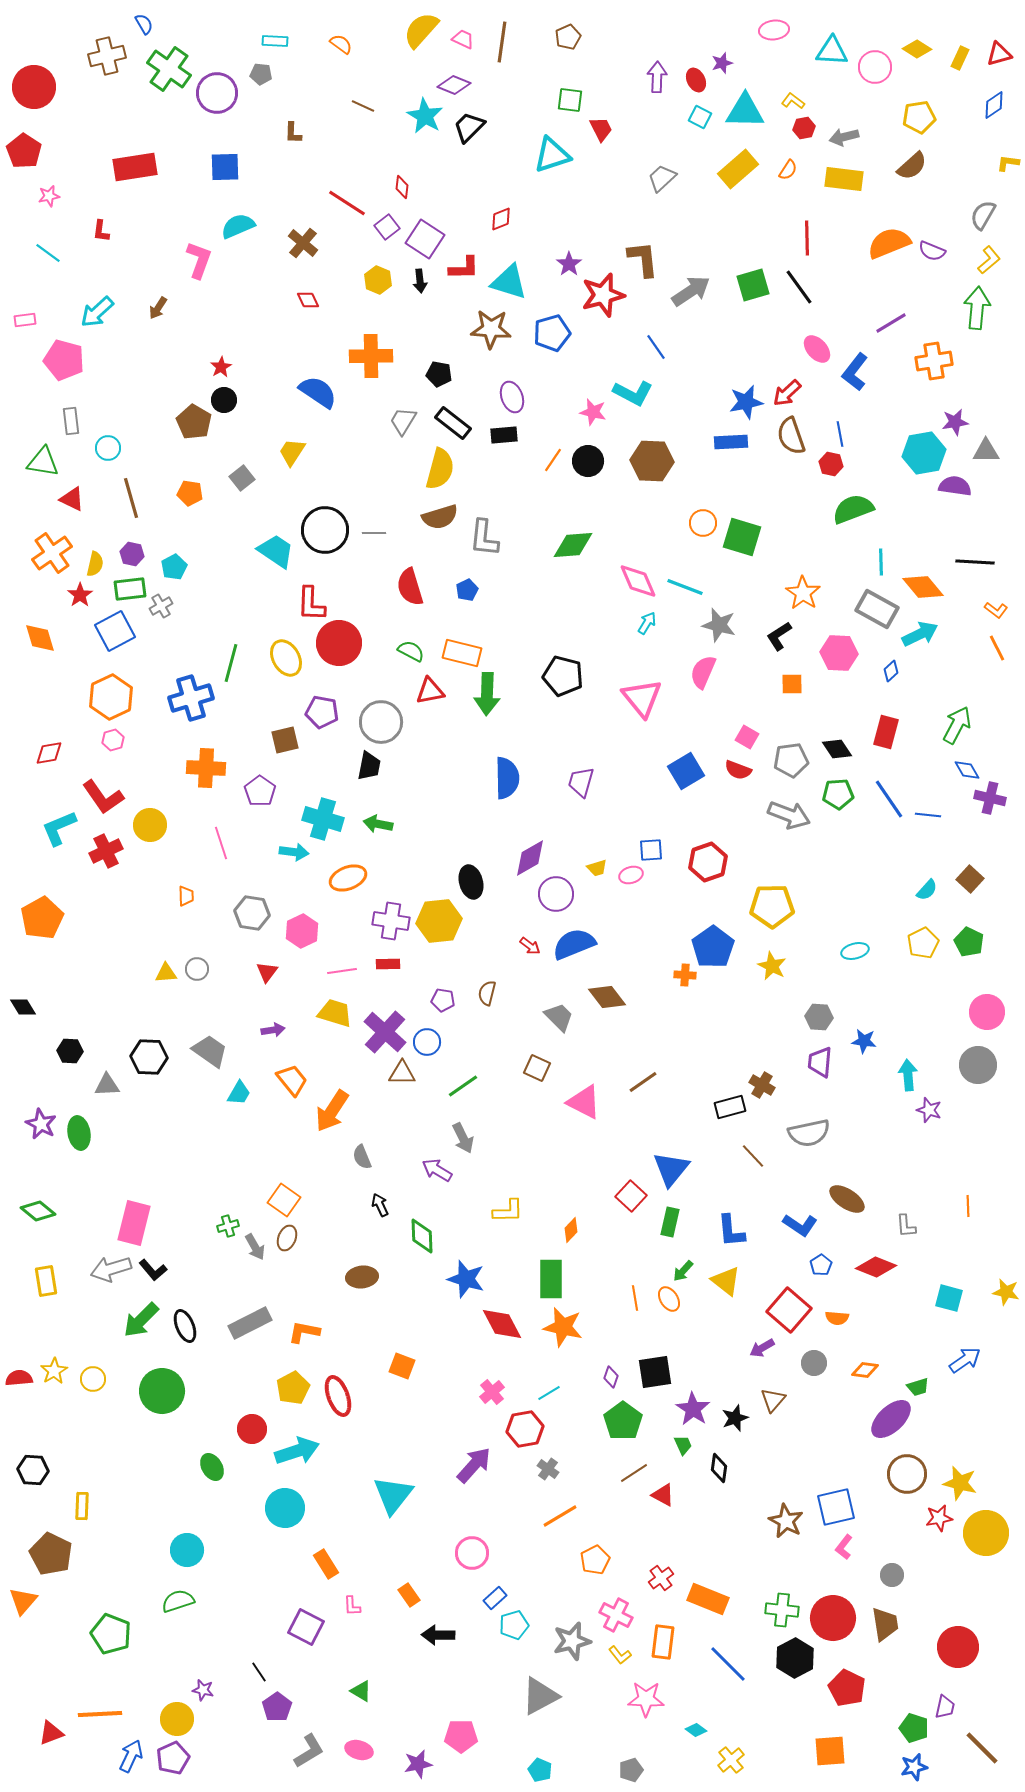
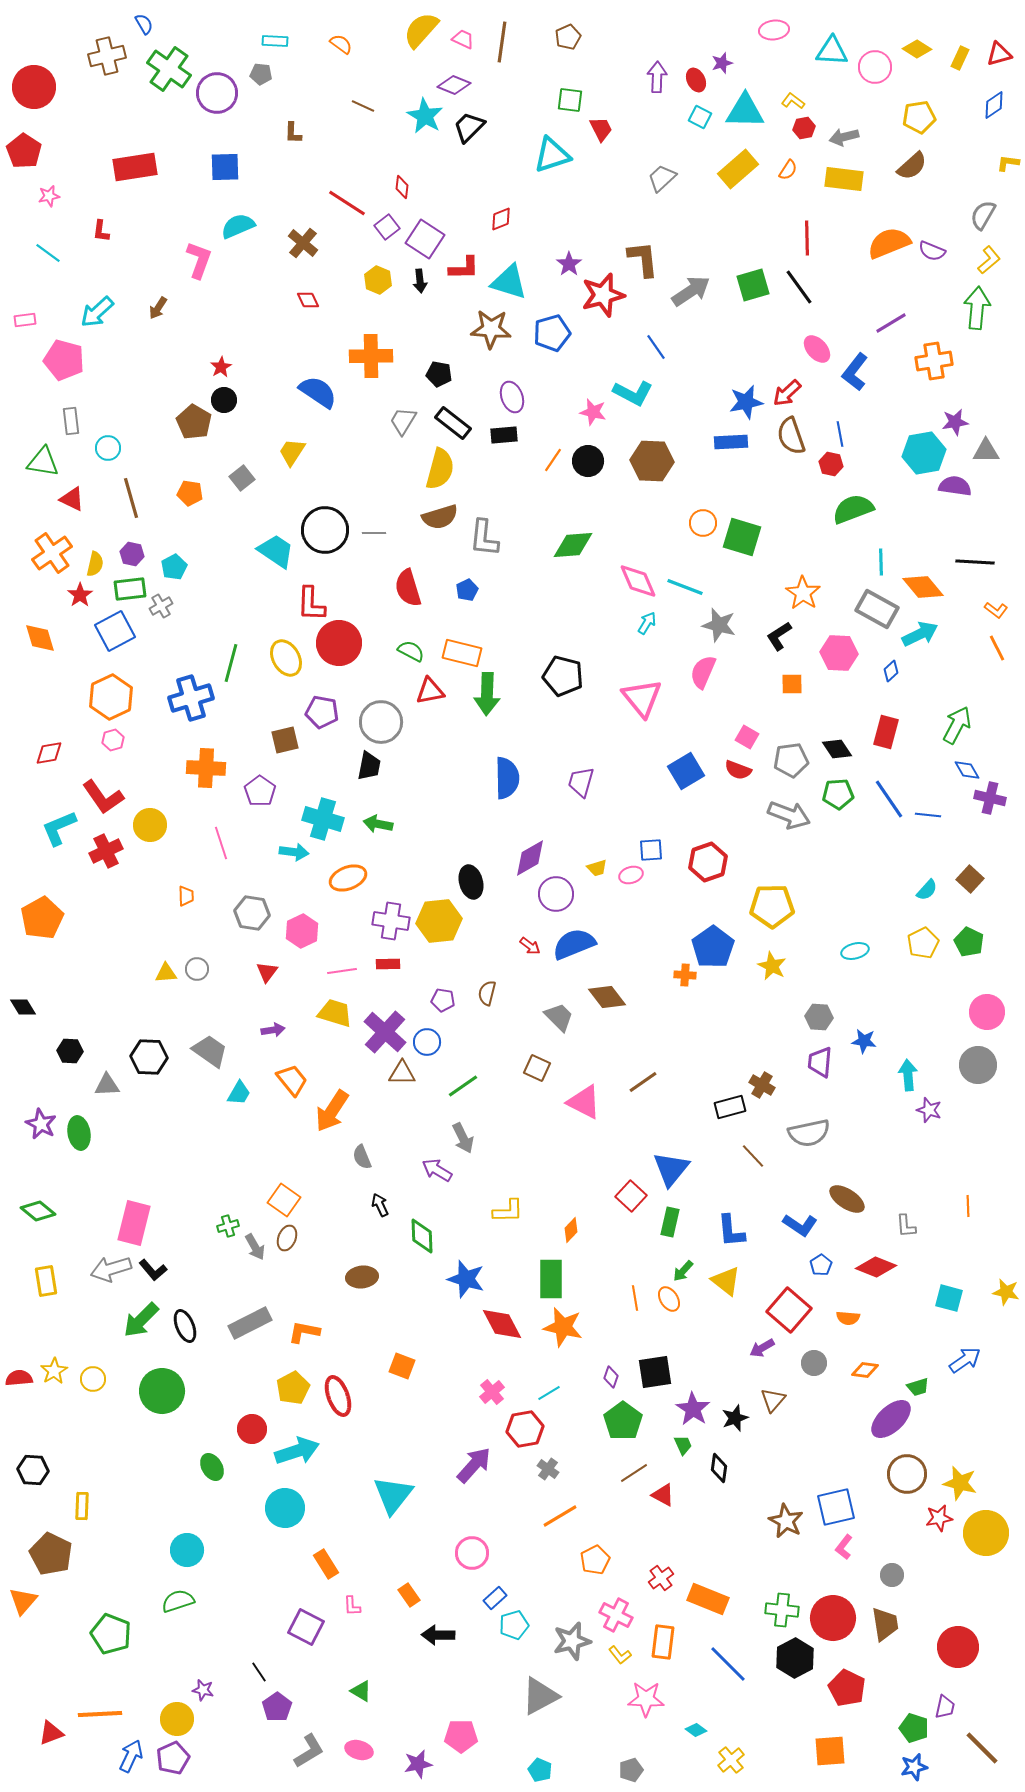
red semicircle at (410, 587): moved 2 px left, 1 px down
orange semicircle at (837, 1318): moved 11 px right
